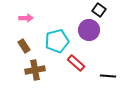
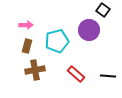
black square: moved 4 px right
pink arrow: moved 7 px down
brown rectangle: moved 3 px right; rotated 48 degrees clockwise
red rectangle: moved 11 px down
